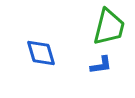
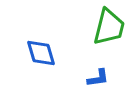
blue L-shape: moved 3 px left, 13 px down
